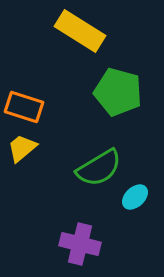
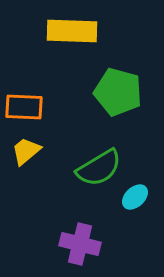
yellow rectangle: moved 8 px left; rotated 30 degrees counterclockwise
orange rectangle: rotated 15 degrees counterclockwise
yellow trapezoid: moved 4 px right, 3 px down
